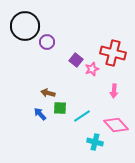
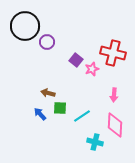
pink arrow: moved 4 px down
pink diamond: moved 1 px left; rotated 45 degrees clockwise
